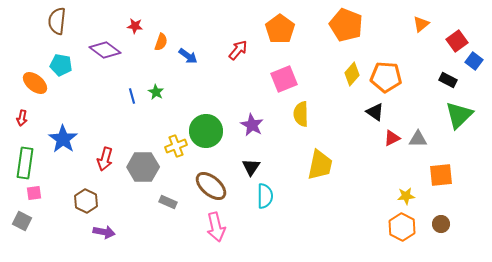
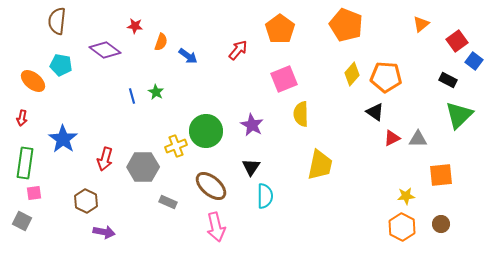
orange ellipse at (35, 83): moved 2 px left, 2 px up
